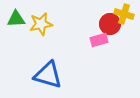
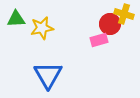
yellow star: moved 1 px right, 4 px down
blue triangle: rotated 44 degrees clockwise
